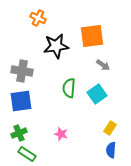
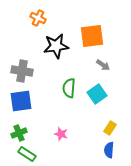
blue semicircle: moved 2 px left
